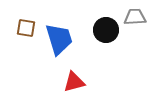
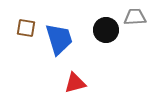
red triangle: moved 1 px right, 1 px down
